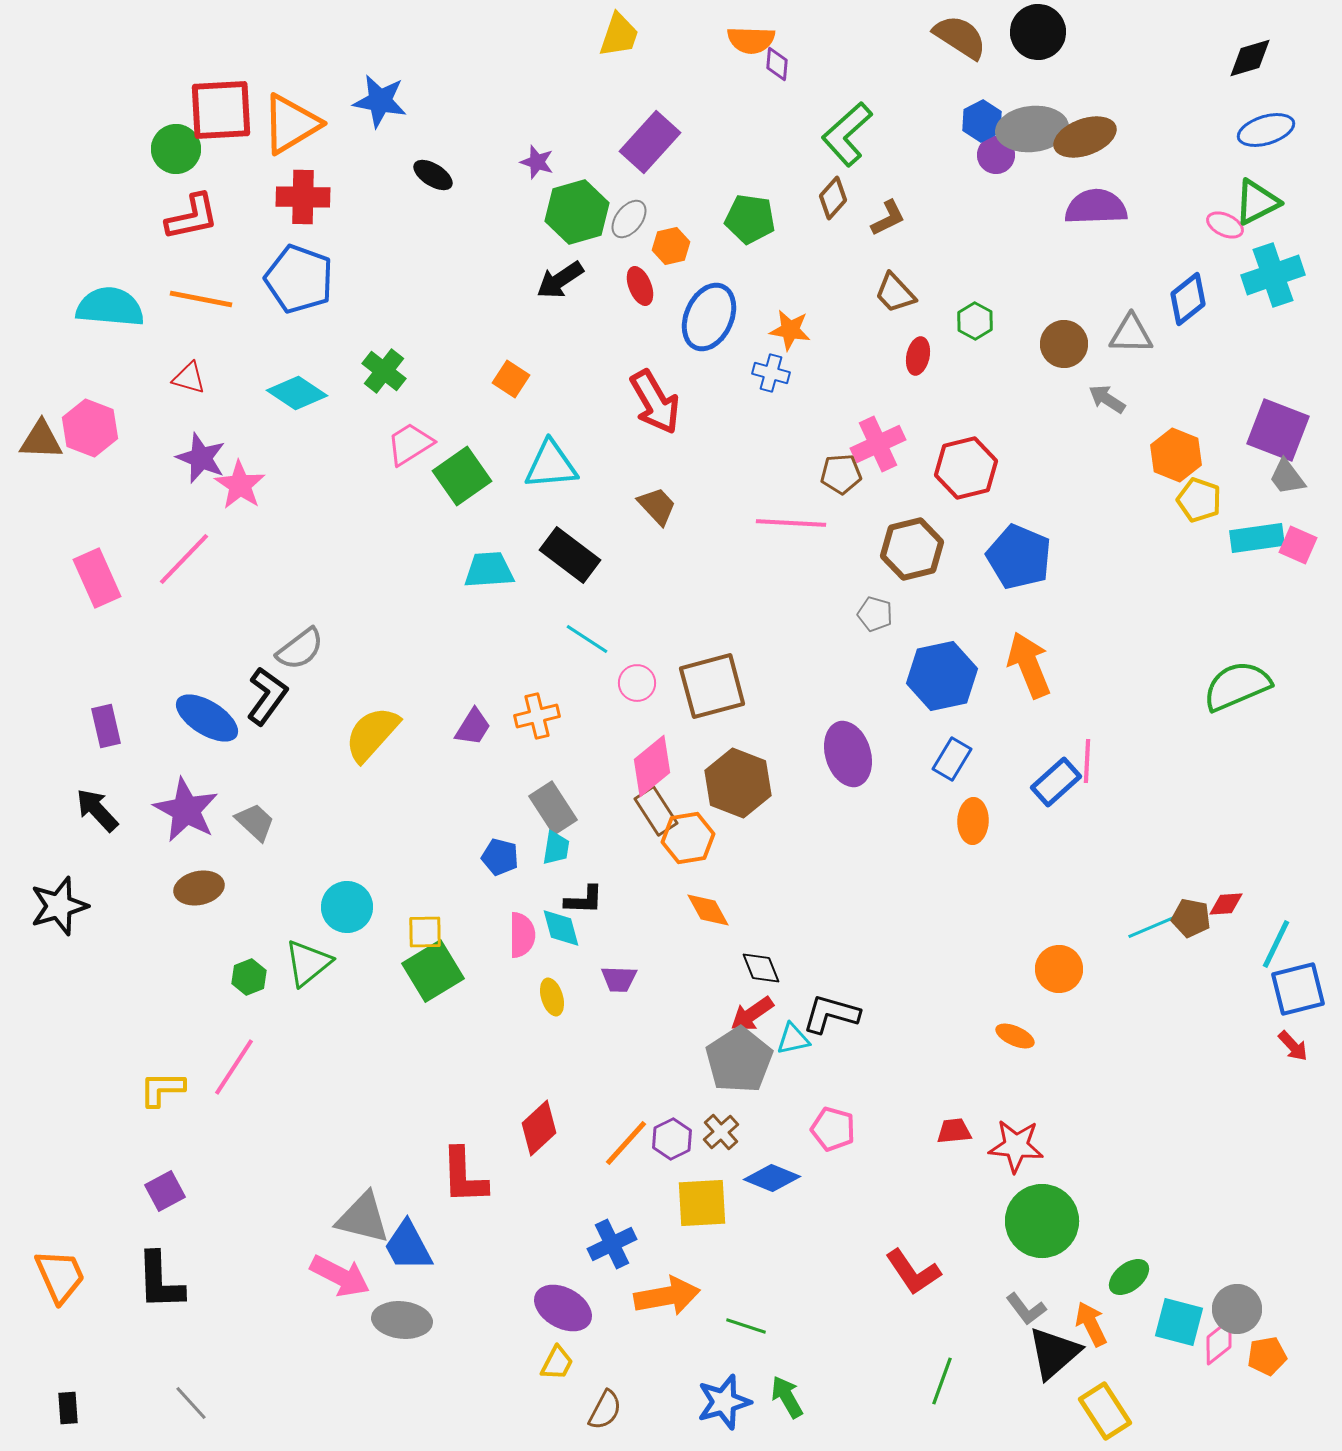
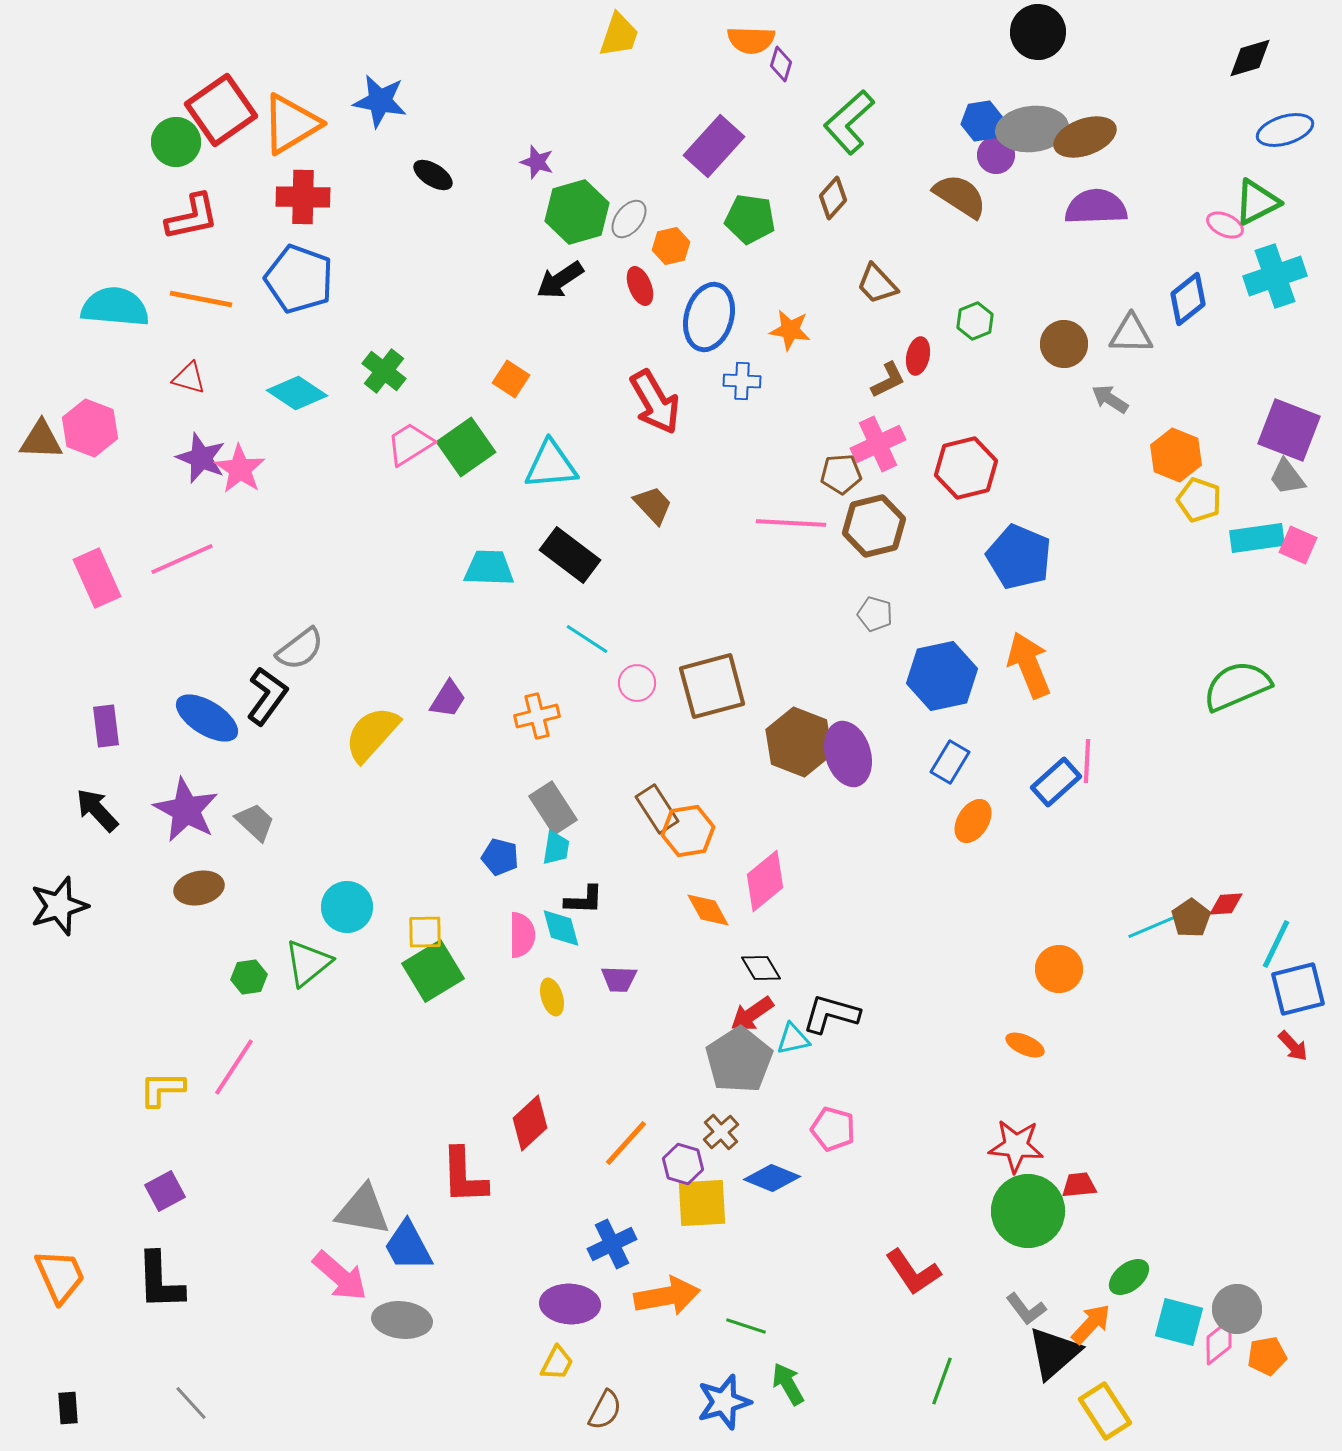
brown semicircle at (960, 37): moved 159 px down
purple diamond at (777, 64): moved 4 px right; rotated 12 degrees clockwise
red square at (221, 110): rotated 32 degrees counterclockwise
blue hexagon at (982, 121): rotated 18 degrees clockwise
blue ellipse at (1266, 130): moved 19 px right
green L-shape at (847, 134): moved 2 px right, 12 px up
purple rectangle at (650, 142): moved 64 px right, 4 px down
green circle at (176, 149): moved 7 px up
brown L-shape at (888, 218): moved 162 px down
cyan cross at (1273, 275): moved 2 px right, 1 px down
brown trapezoid at (895, 293): moved 18 px left, 9 px up
cyan semicircle at (110, 307): moved 5 px right
blue ellipse at (709, 317): rotated 8 degrees counterclockwise
green hexagon at (975, 321): rotated 9 degrees clockwise
blue cross at (771, 373): moved 29 px left, 8 px down; rotated 12 degrees counterclockwise
gray arrow at (1107, 399): moved 3 px right
purple square at (1278, 430): moved 11 px right
green square at (462, 476): moved 4 px right, 29 px up
pink star at (240, 485): moved 16 px up
brown trapezoid at (657, 506): moved 4 px left, 1 px up
brown hexagon at (912, 549): moved 38 px left, 23 px up
pink line at (184, 559): moved 2 px left; rotated 22 degrees clockwise
cyan trapezoid at (489, 570): moved 2 px up; rotated 6 degrees clockwise
purple rectangle at (106, 726): rotated 6 degrees clockwise
purple trapezoid at (473, 727): moved 25 px left, 28 px up
blue rectangle at (952, 759): moved 2 px left, 3 px down
pink diamond at (652, 766): moved 113 px right, 115 px down
brown hexagon at (738, 783): moved 61 px right, 41 px up
brown rectangle at (656, 811): moved 1 px right, 2 px up
orange ellipse at (973, 821): rotated 30 degrees clockwise
orange hexagon at (688, 838): moved 7 px up
brown pentagon at (1191, 918): rotated 27 degrees clockwise
black diamond at (761, 968): rotated 9 degrees counterclockwise
green hexagon at (249, 977): rotated 12 degrees clockwise
orange ellipse at (1015, 1036): moved 10 px right, 9 px down
red diamond at (539, 1128): moved 9 px left, 5 px up
red trapezoid at (954, 1131): moved 125 px right, 54 px down
purple hexagon at (672, 1139): moved 11 px right, 25 px down; rotated 18 degrees counterclockwise
gray triangle at (363, 1218): moved 8 px up; rotated 4 degrees counterclockwise
green circle at (1042, 1221): moved 14 px left, 10 px up
pink arrow at (340, 1276): rotated 14 degrees clockwise
purple ellipse at (563, 1308): moved 7 px right, 4 px up; rotated 26 degrees counterclockwise
orange arrow at (1091, 1324): rotated 69 degrees clockwise
green arrow at (787, 1397): moved 1 px right, 13 px up
